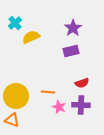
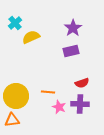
purple cross: moved 1 px left, 1 px up
orange triangle: rotated 28 degrees counterclockwise
